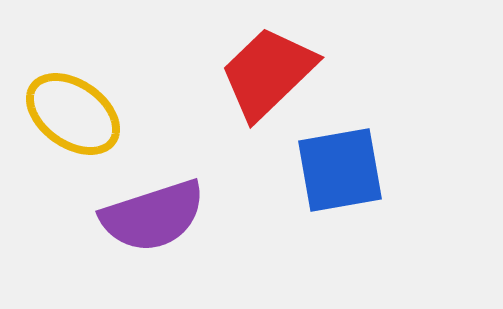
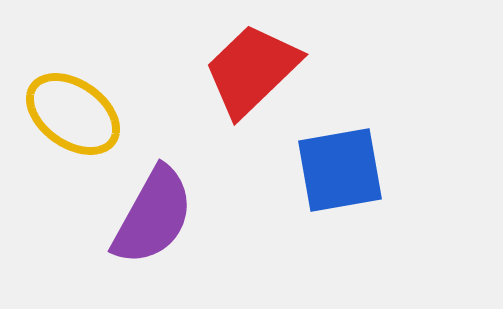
red trapezoid: moved 16 px left, 3 px up
purple semicircle: rotated 43 degrees counterclockwise
